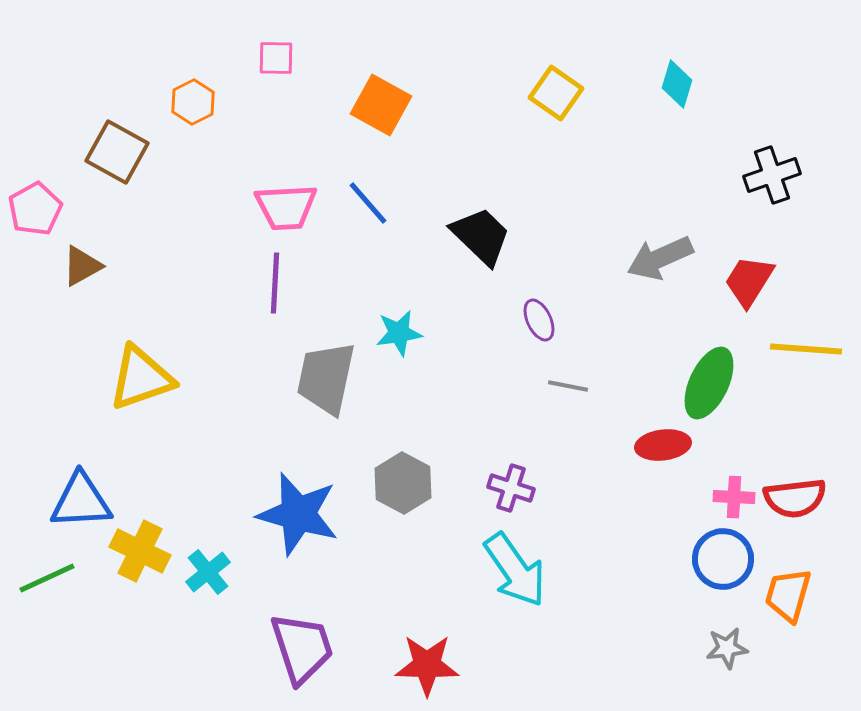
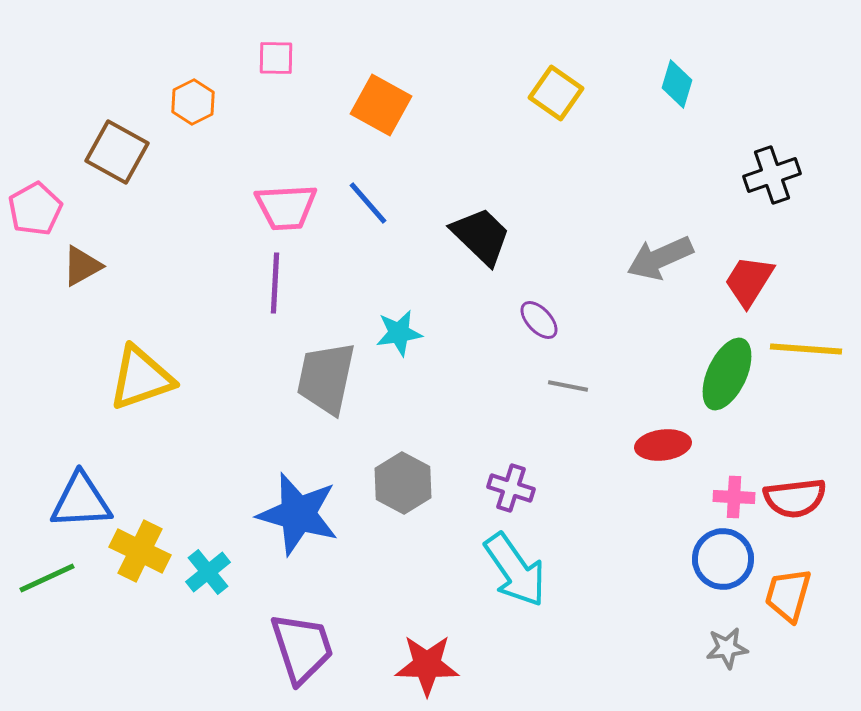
purple ellipse: rotated 18 degrees counterclockwise
green ellipse: moved 18 px right, 9 px up
